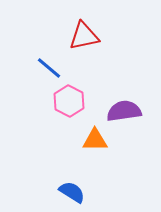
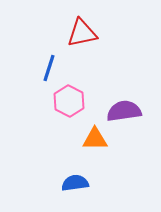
red triangle: moved 2 px left, 3 px up
blue line: rotated 68 degrees clockwise
orange triangle: moved 1 px up
blue semicircle: moved 3 px right, 9 px up; rotated 40 degrees counterclockwise
